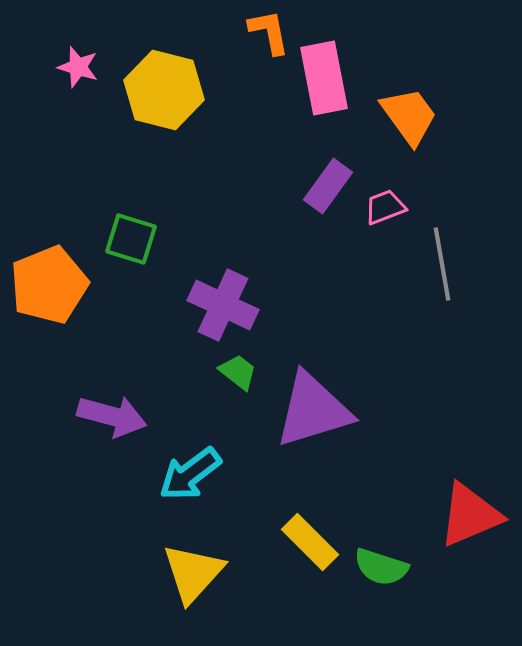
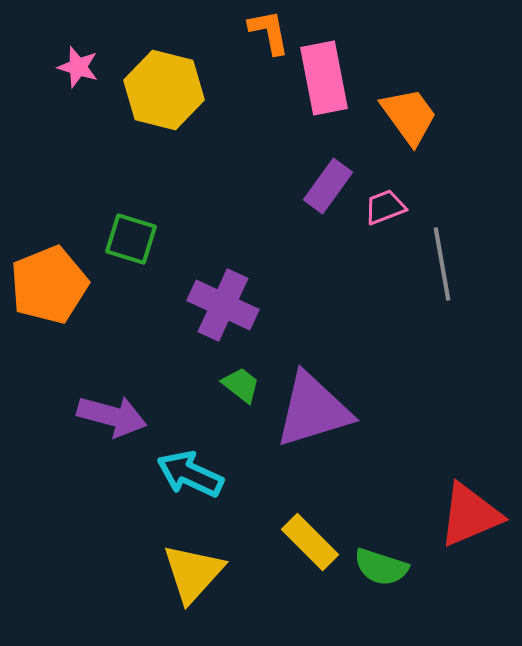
green trapezoid: moved 3 px right, 13 px down
cyan arrow: rotated 62 degrees clockwise
